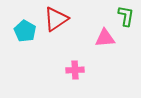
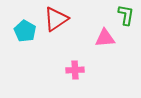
green L-shape: moved 1 px up
